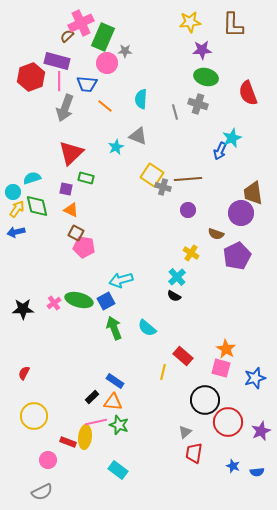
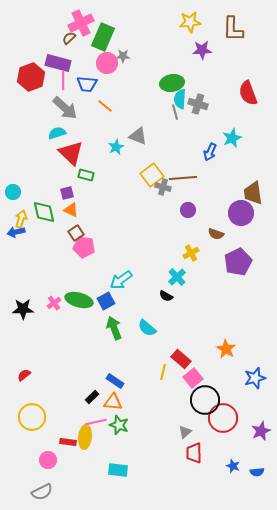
brown L-shape at (233, 25): moved 4 px down
brown semicircle at (67, 36): moved 2 px right, 2 px down
gray star at (125, 51): moved 2 px left, 5 px down
purple rectangle at (57, 61): moved 1 px right, 2 px down
green ellipse at (206, 77): moved 34 px left, 6 px down; rotated 25 degrees counterclockwise
pink line at (59, 81): moved 4 px right, 1 px up
cyan semicircle at (141, 99): moved 39 px right
gray arrow at (65, 108): rotated 68 degrees counterclockwise
blue arrow at (220, 151): moved 10 px left, 1 px down
red triangle at (71, 153): rotated 32 degrees counterclockwise
yellow square at (152, 175): rotated 20 degrees clockwise
cyan semicircle at (32, 178): moved 25 px right, 45 px up
green rectangle at (86, 178): moved 3 px up
brown line at (188, 179): moved 5 px left, 1 px up
purple square at (66, 189): moved 1 px right, 4 px down; rotated 24 degrees counterclockwise
green diamond at (37, 206): moved 7 px right, 6 px down
yellow arrow at (17, 209): moved 4 px right, 10 px down; rotated 18 degrees counterclockwise
brown square at (76, 233): rotated 28 degrees clockwise
yellow cross at (191, 253): rotated 28 degrees clockwise
purple pentagon at (237, 256): moved 1 px right, 6 px down
cyan arrow at (121, 280): rotated 20 degrees counterclockwise
black semicircle at (174, 296): moved 8 px left
red rectangle at (183, 356): moved 2 px left, 3 px down
pink square at (221, 368): moved 28 px left, 10 px down; rotated 36 degrees clockwise
red semicircle at (24, 373): moved 2 px down; rotated 24 degrees clockwise
yellow circle at (34, 416): moved 2 px left, 1 px down
red circle at (228, 422): moved 5 px left, 4 px up
red rectangle at (68, 442): rotated 14 degrees counterclockwise
red trapezoid at (194, 453): rotated 10 degrees counterclockwise
cyan rectangle at (118, 470): rotated 30 degrees counterclockwise
